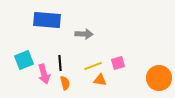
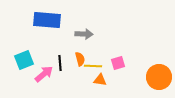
yellow line: rotated 24 degrees clockwise
pink arrow: rotated 114 degrees counterclockwise
orange circle: moved 1 px up
orange semicircle: moved 15 px right, 24 px up
